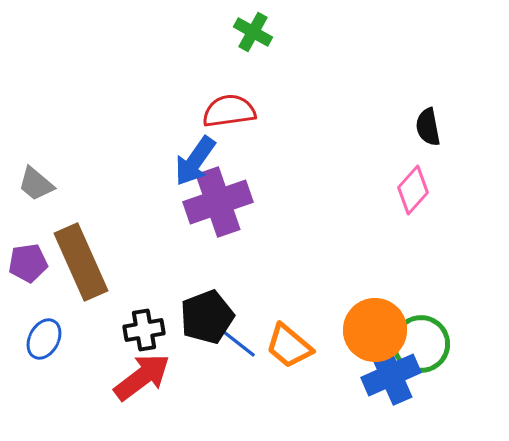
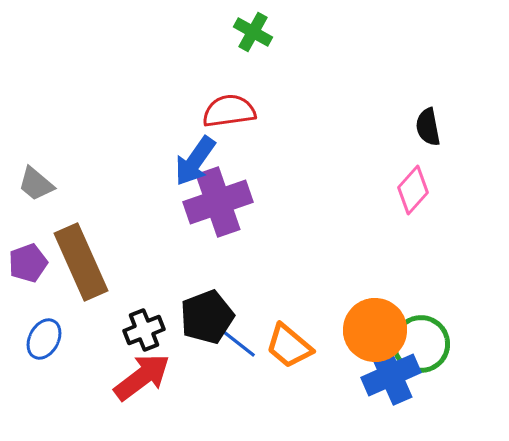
purple pentagon: rotated 12 degrees counterclockwise
black cross: rotated 12 degrees counterclockwise
